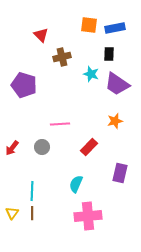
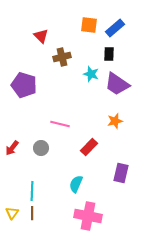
blue rectangle: rotated 30 degrees counterclockwise
red triangle: moved 1 px down
pink line: rotated 18 degrees clockwise
gray circle: moved 1 px left, 1 px down
purple rectangle: moved 1 px right
pink cross: rotated 16 degrees clockwise
